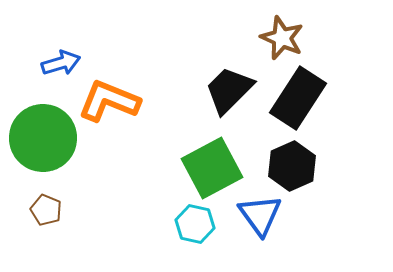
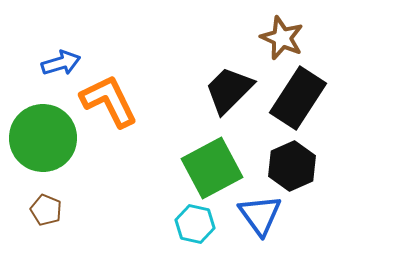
orange L-shape: rotated 42 degrees clockwise
